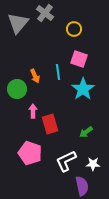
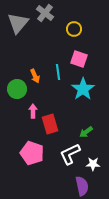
pink pentagon: moved 2 px right
white L-shape: moved 4 px right, 7 px up
